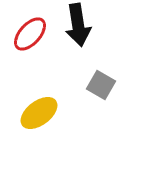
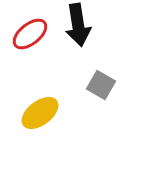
red ellipse: rotated 9 degrees clockwise
yellow ellipse: moved 1 px right
